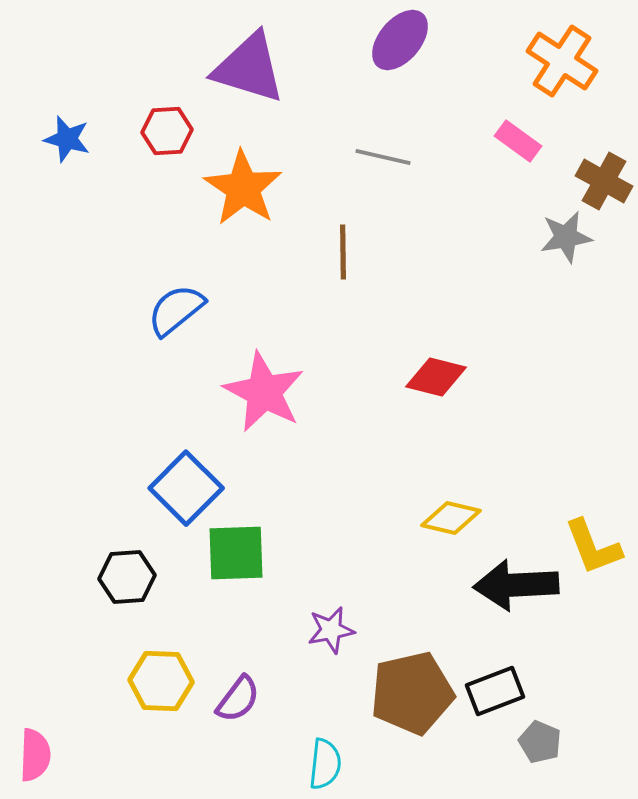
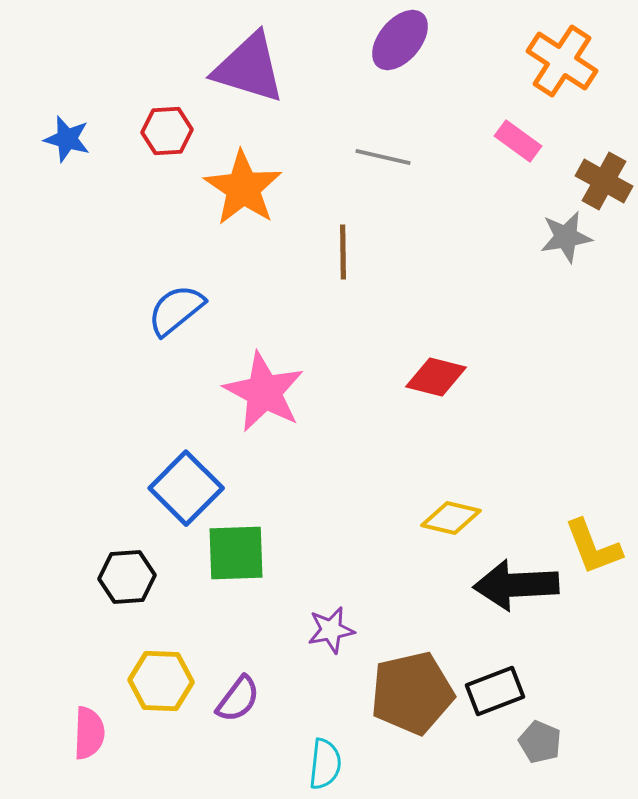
pink semicircle: moved 54 px right, 22 px up
